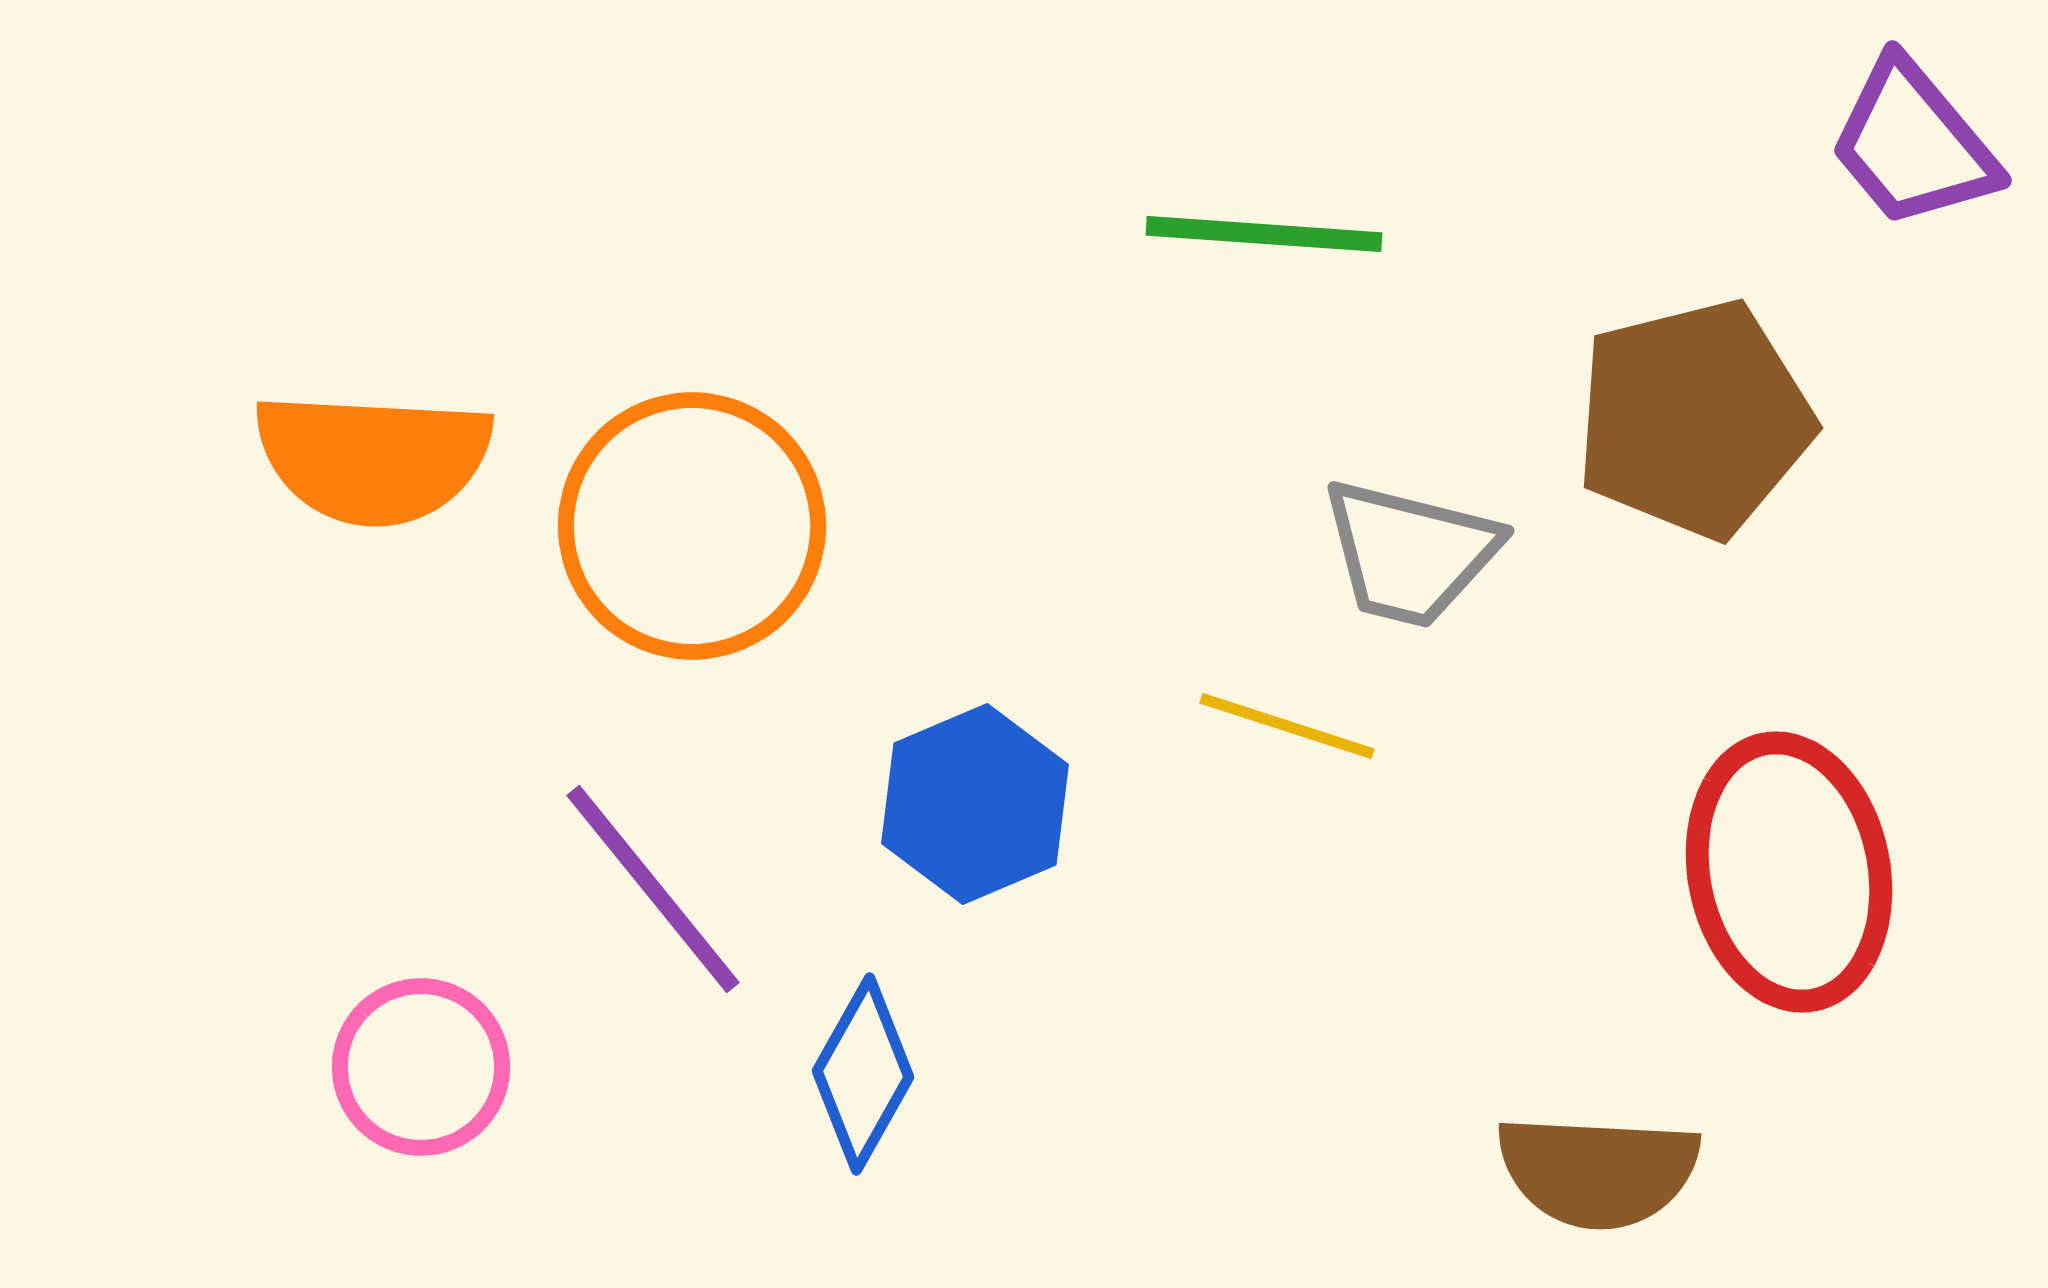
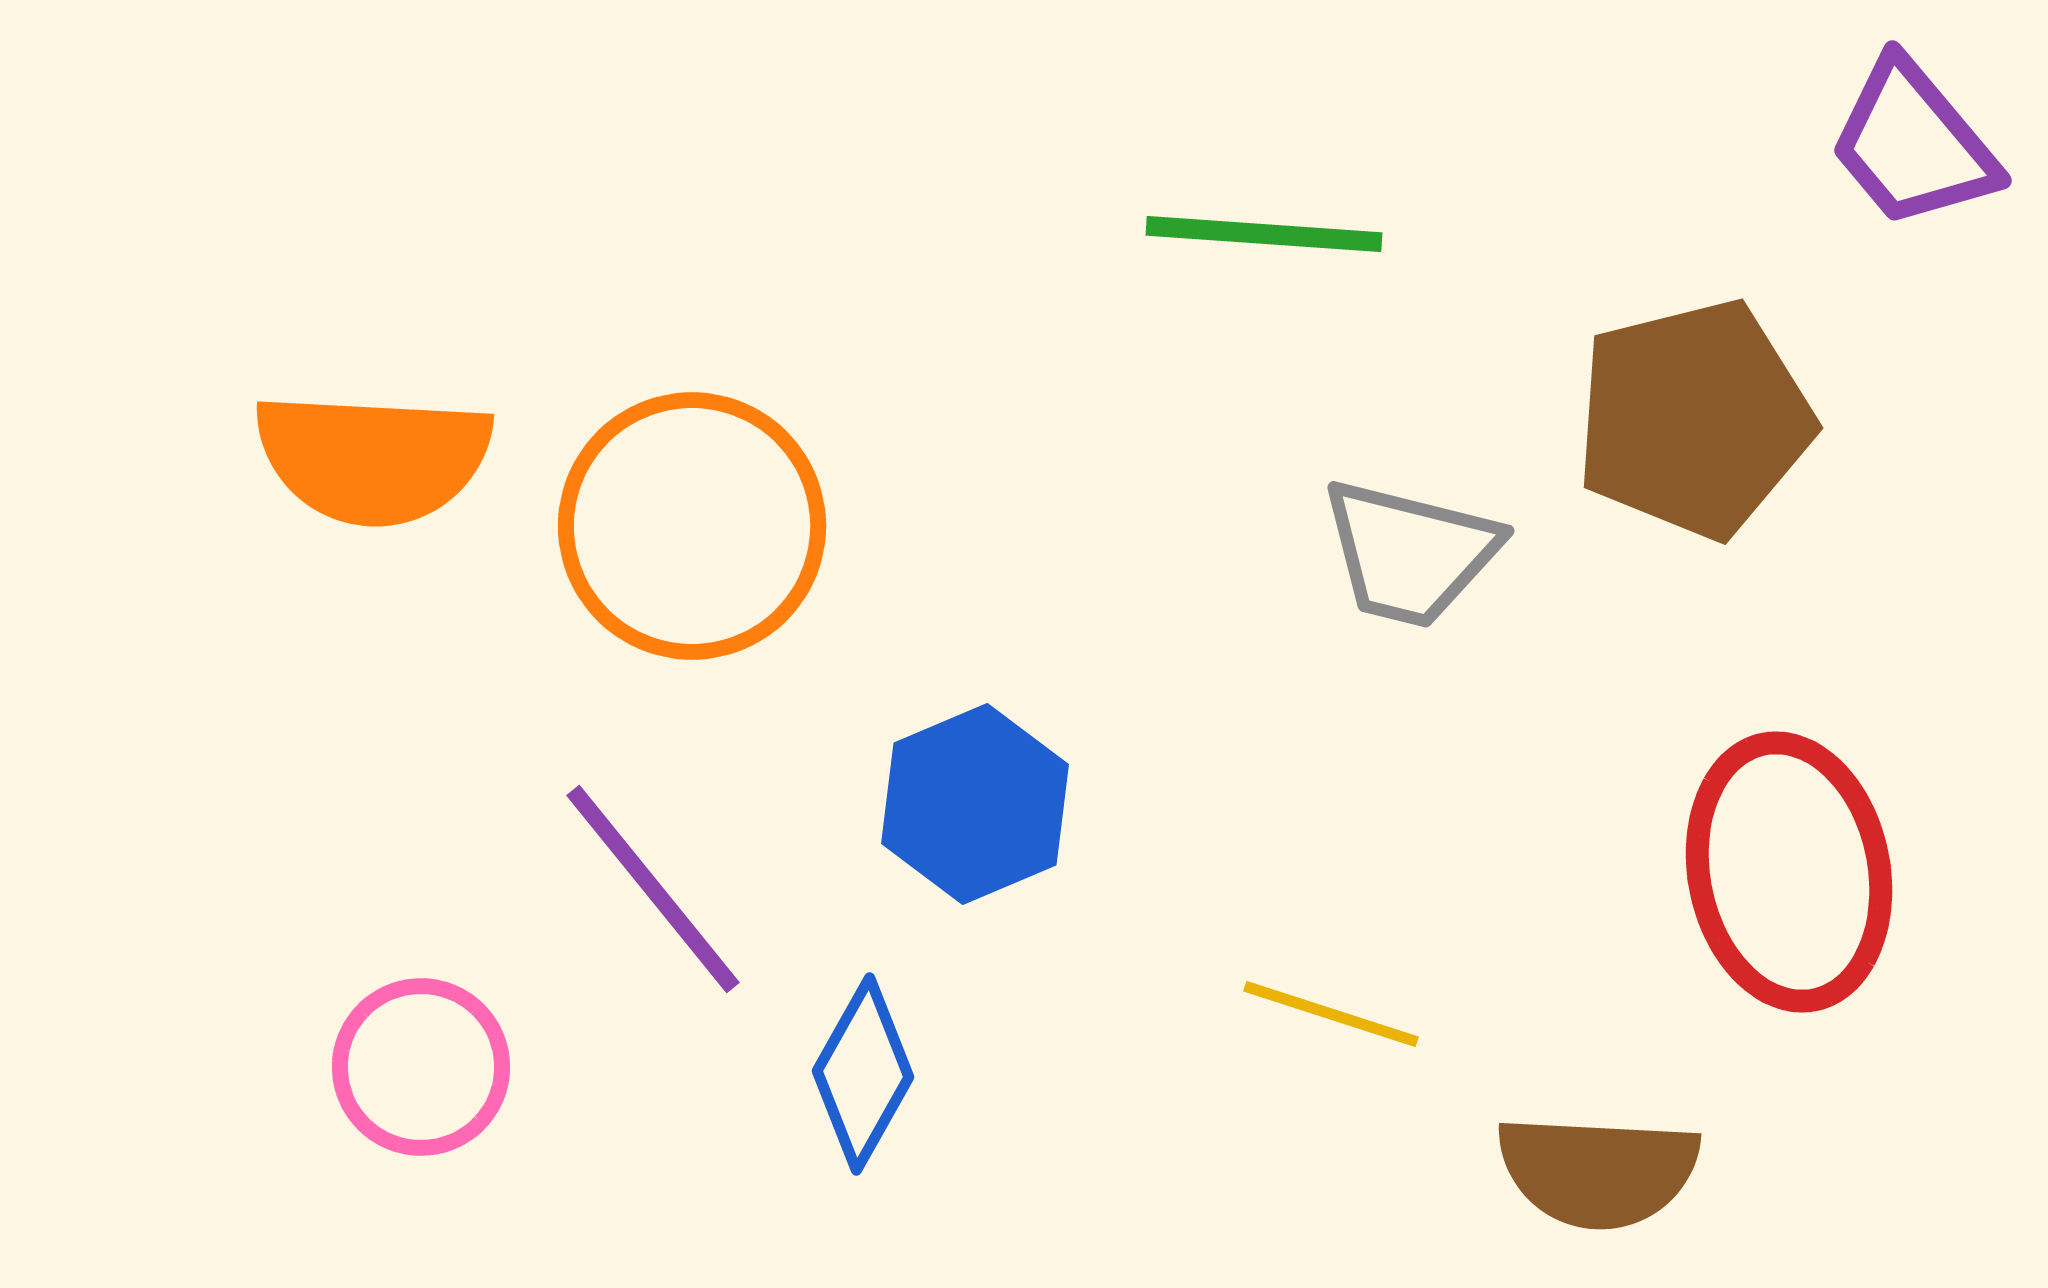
yellow line: moved 44 px right, 288 px down
